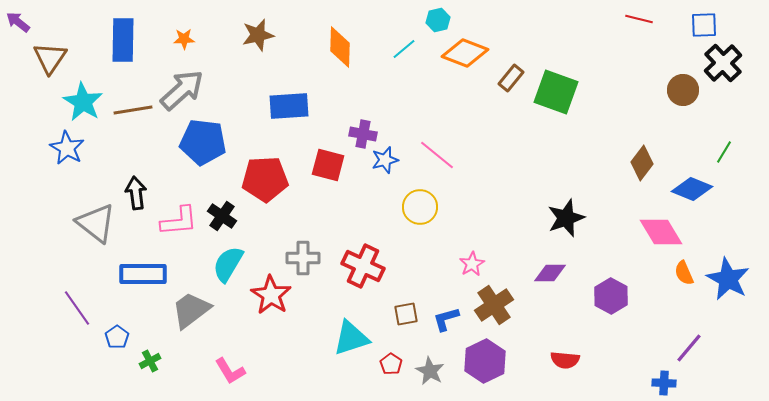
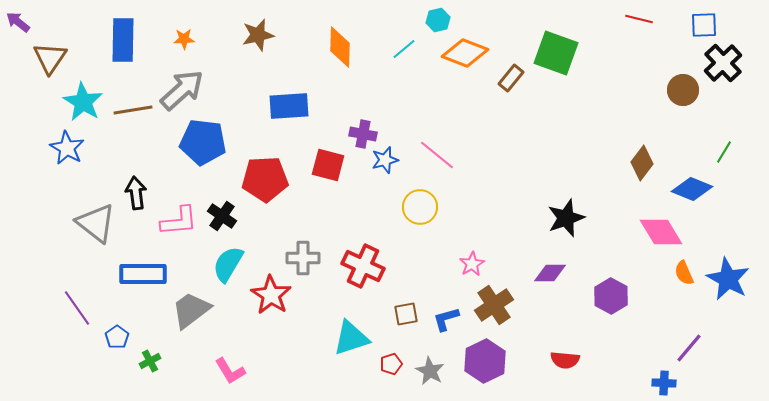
green square at (556, 92): moved 39 px up
red pentagon at (391, 364): rotated 20 degrees clockwise
